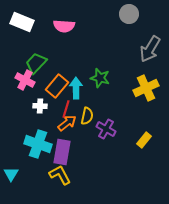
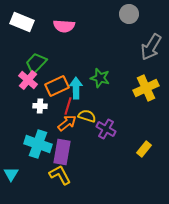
gray arrow: moved 1 px right, 2 px up
pink cross: moved 3 px right; rotated 12 degrees clockwise
orange rectangle: rotated 25 degrees clockwise
red line: moved 2 px right, 3 px up
yellow semicircle: rotated 84 degrees counterclockwise
yellow rectangle: moved 9 px down
